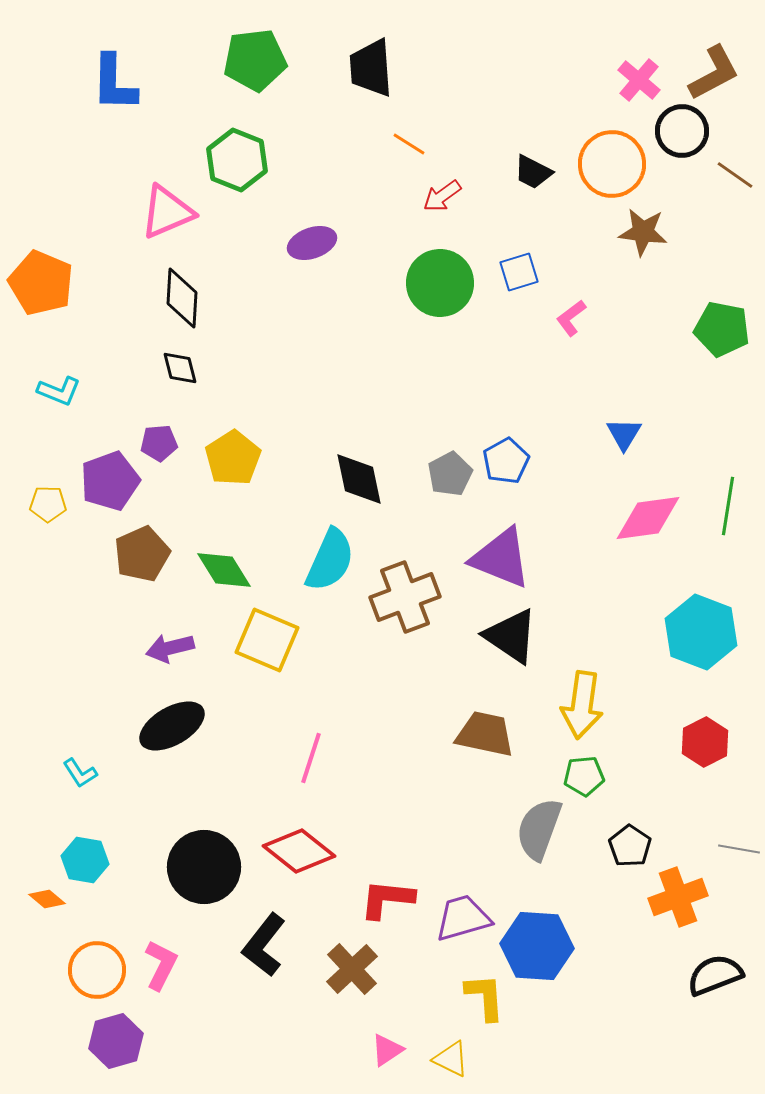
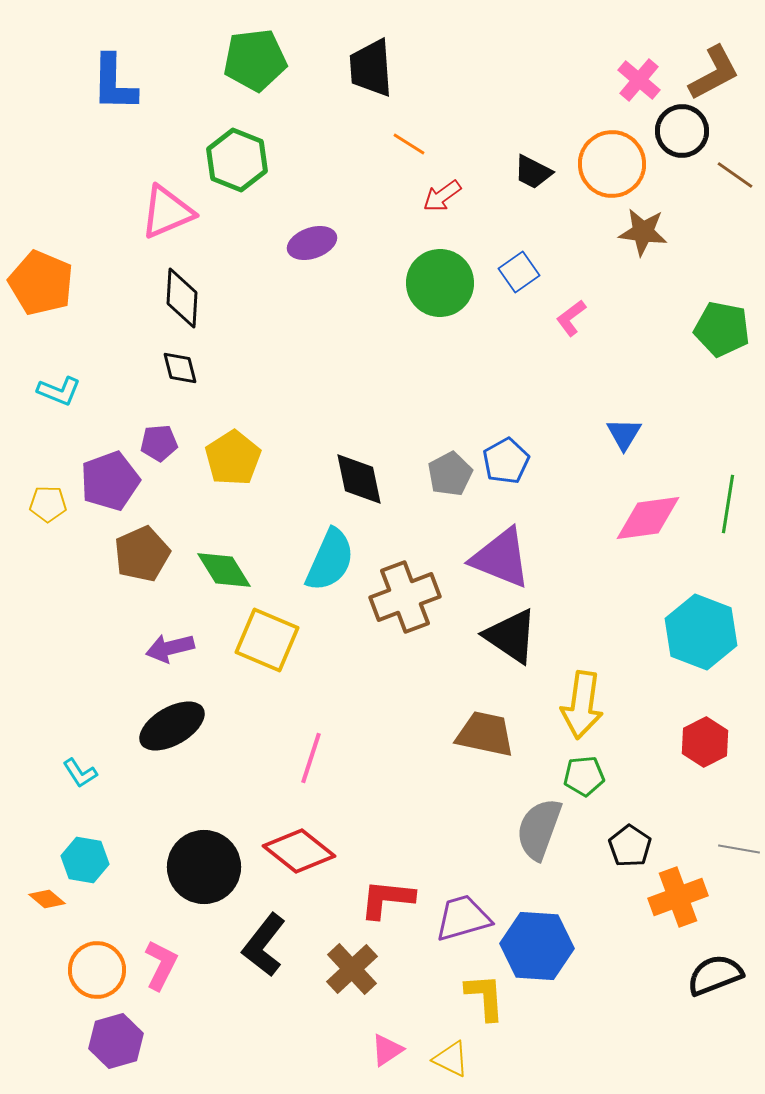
blue square at (519, 272): rotated 18 degrees counterclockwise
green line at (728, 506): moved 2 px up
